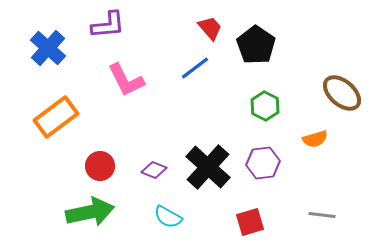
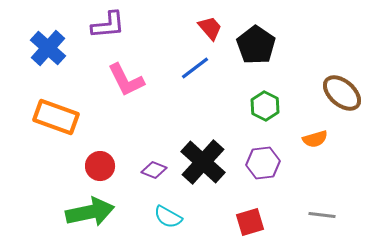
orange rectangle: rotated 57 degrees clockwise
black cross: moved 5 px left, 5 px up
